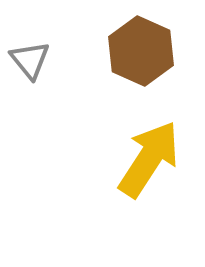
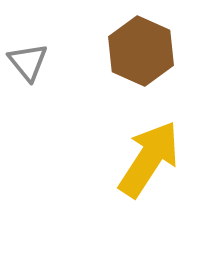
gray triangle: moved 2 px left, 2 px down
